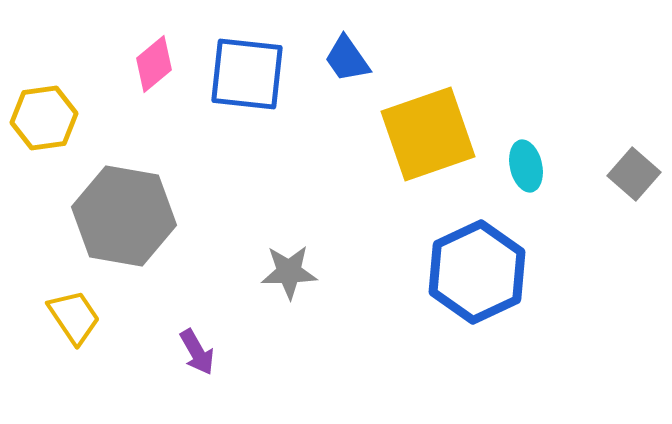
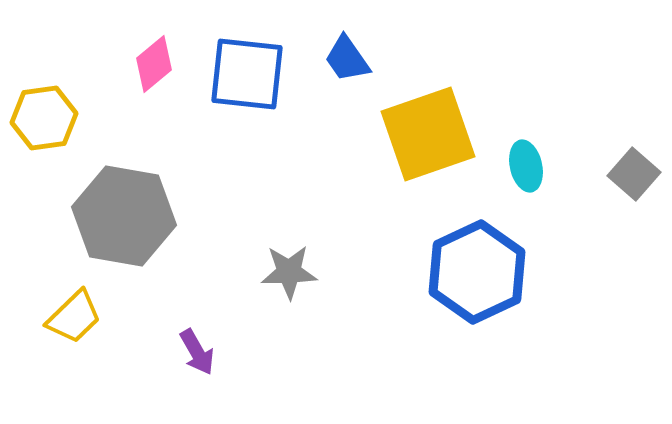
yellow trapezoid: rotated 80 degrees clockwise
